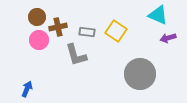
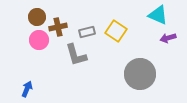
gray rectangle: rotated 21 degrees counterclockwise
